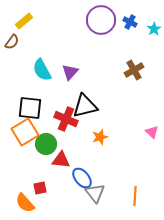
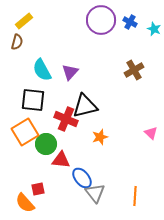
cyan star: rotated 16 degrees counterclockwise
brown semicircle: moved 5 px right; rotated 21 degrees counterclockwise
black square: moved 3 px right, 8 px up
pink triangle: moved 1 px left, 1 px down
red square: moved 2 px left, 1 px down
